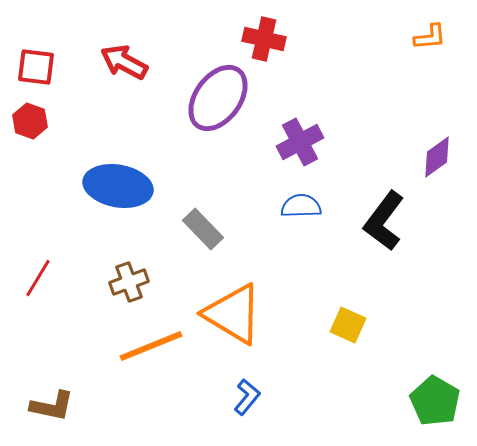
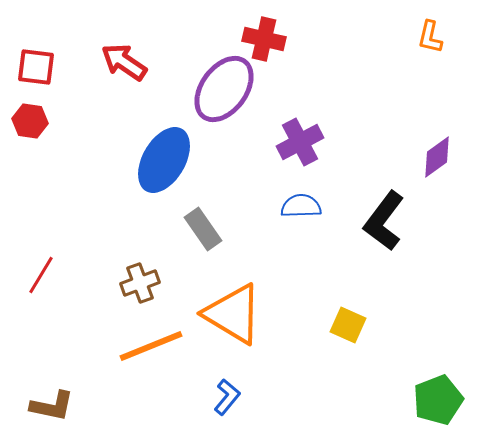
orange L-shape: rotated 108 degrees clockwise
red arrow: rotated 6 degrees clockwise
purple ellipse: moved 6 px right, 9 px up
red hexagon: rotated 12 degrees counterclockwise
blue ellipse: moved 46 px right, 26 px up; rotated 70 degrees counterclockwise
gray rectangle: rotated 9 degrees clockwise
red line: moved 3 px right, 3 px up
brown cross: moved 11 px right, 1 px down
blue L-shape: moved 20 px left
green pentagon: moved 3 px right, 1 px up; rotated 21 degrees clockwise
